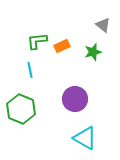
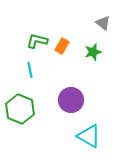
gray triangle: moved 2 px up
green L-shape: rotated 20 degrees clockwise
orange rectangle: rotated 35 degrees counterclockwise
purple circle: moved 4 px left, 1 px down
green hexagon: moved 1 px left
cyan triangle: moved 4 px right, 2 px up
